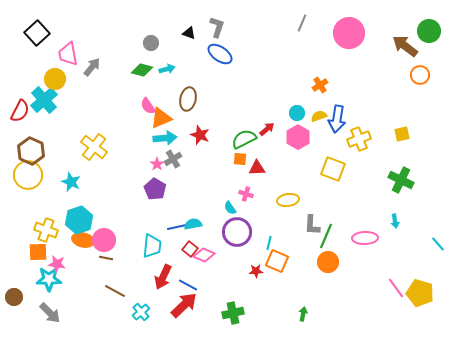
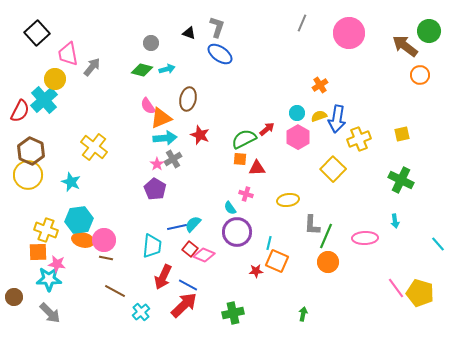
yellow square at (333, 169): rotated 25 degrees clockwise
cyan hexagon at (79, 220): rotated 12 degrees clockwise
cyan semicircle at (193, 224): rotated 36 degrees counterclockwise
